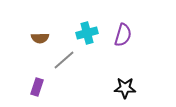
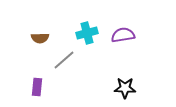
purple semicircle: rotated 115 degrees counterclockwise
purple rectangle: rotated 12 degrees counterclockwise
